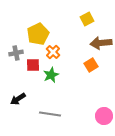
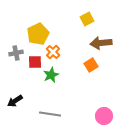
red square: moved 2 px right, 3 px up
black arrow: moved 3 px left, 2 px down
